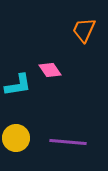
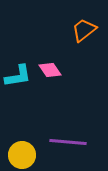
orange trapezoid: rotated 28 degrees clockwise
cyan L-shape: moved 9 px up
yellow circle: moved 6 px right, 17 px down
